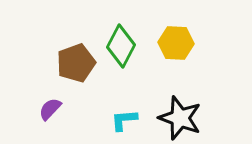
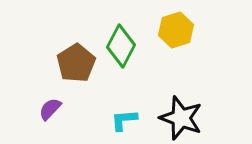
yellow hexagon: moved 13 px up; rotated 20 degrees counterclockwise
brown pentagon: rotated 12 degrees counterclockwise
black star: moved 1 px right
